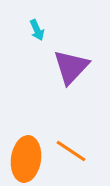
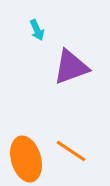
purple triangle: rotated 27 degrees clockwise
orange ellipse: rotated 24 degrees counterclockwise
